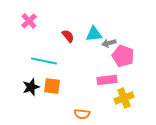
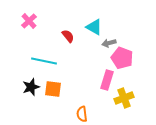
cyan triangle: moved 7 px up; rotated 36 degrees clockwise
pink pentagon: moved 1 px left, 2 px down
pink rectangle: rotated 66 degrees counterclockwise
orange square: moved 1 px right, 3 px down
orange semicircle: rotated 77 degrees clockwise
